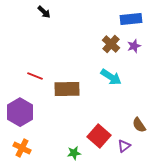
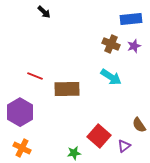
brown cross: rotated 18 degrees counterclockwise
